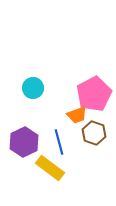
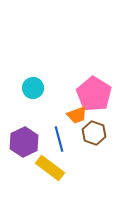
pink pentagon: rotated 12 degrees counterclockwise
blue line: moved 3 px up
